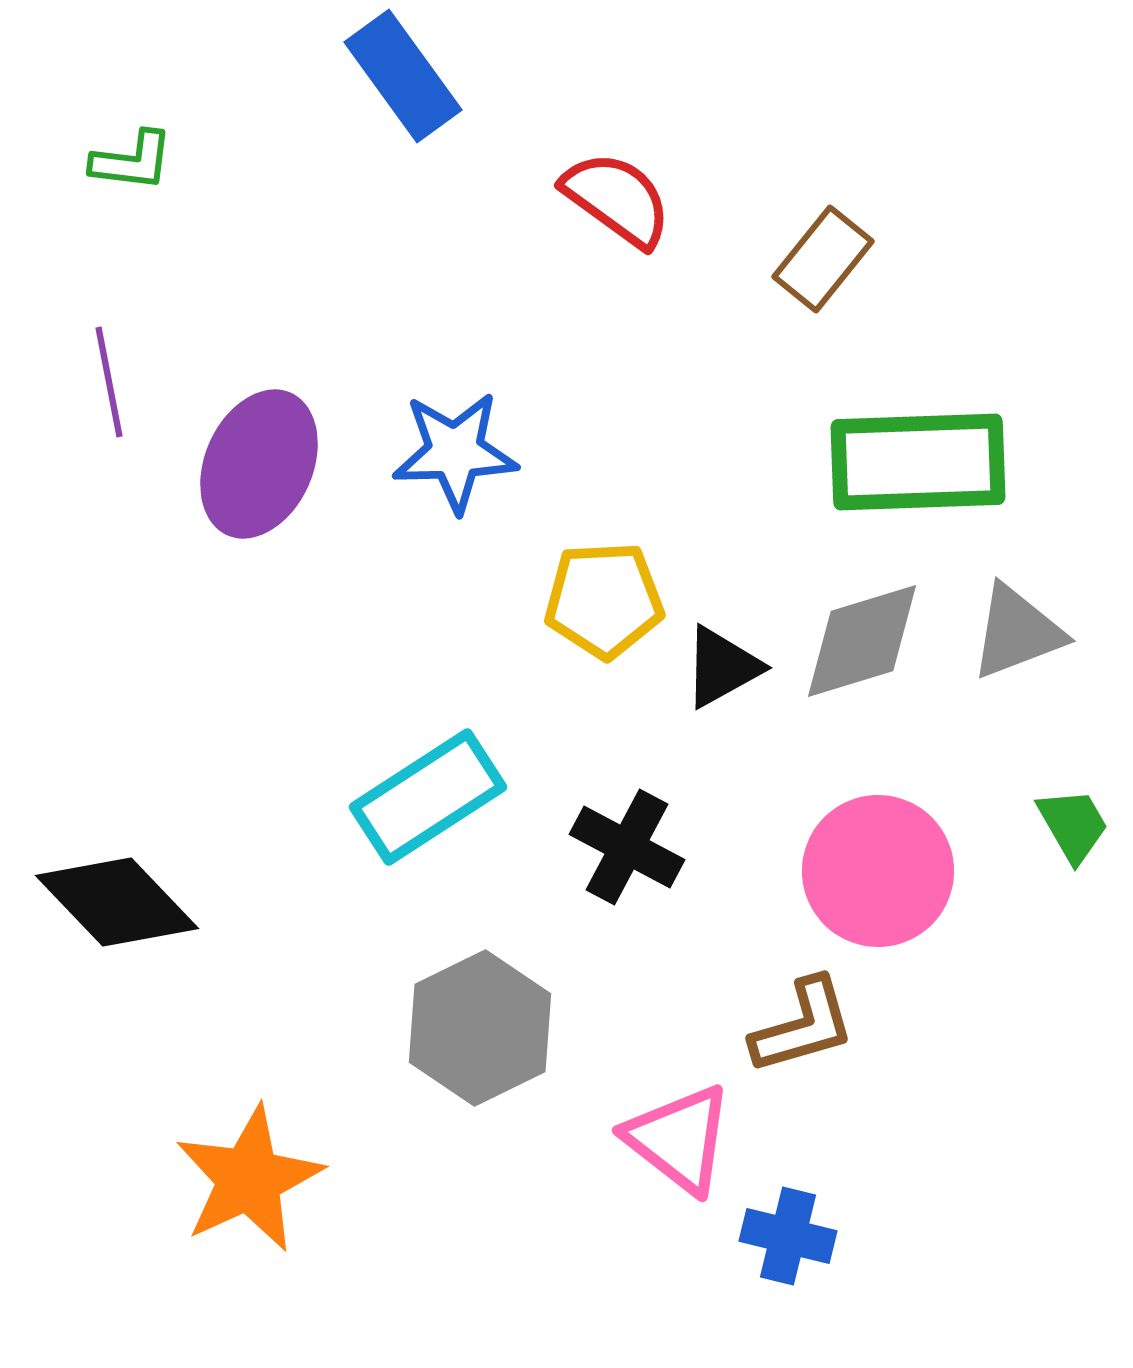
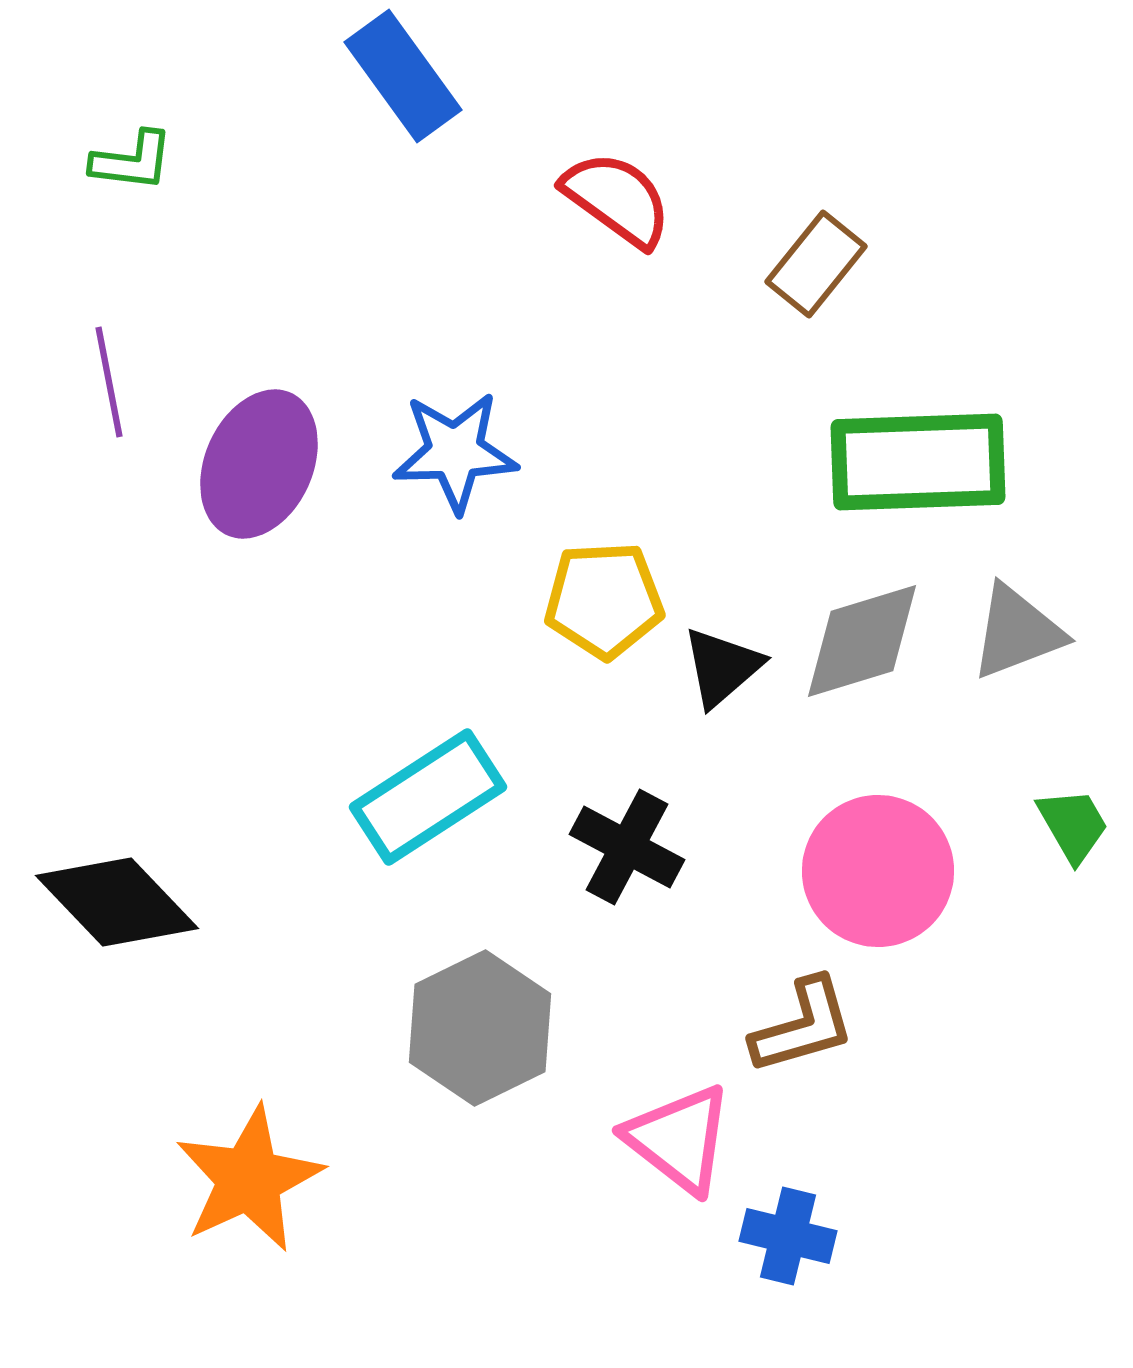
brown rectangle: moved 7 px left, 5 px down
black triangle: rotated 12 degrees counterclockwise
